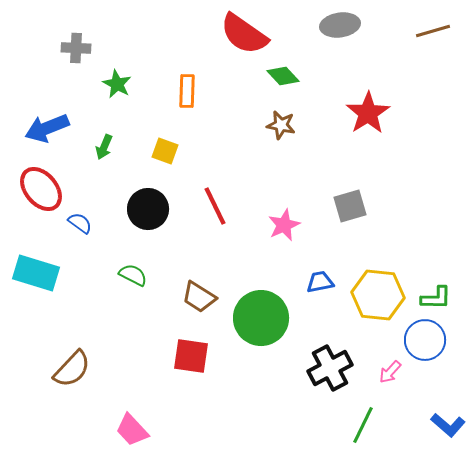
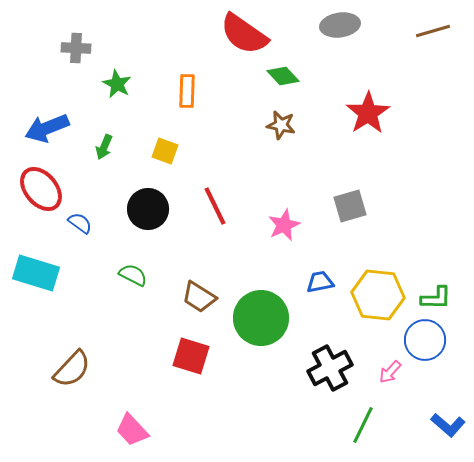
red square: rotated 9 degrees clockwise
